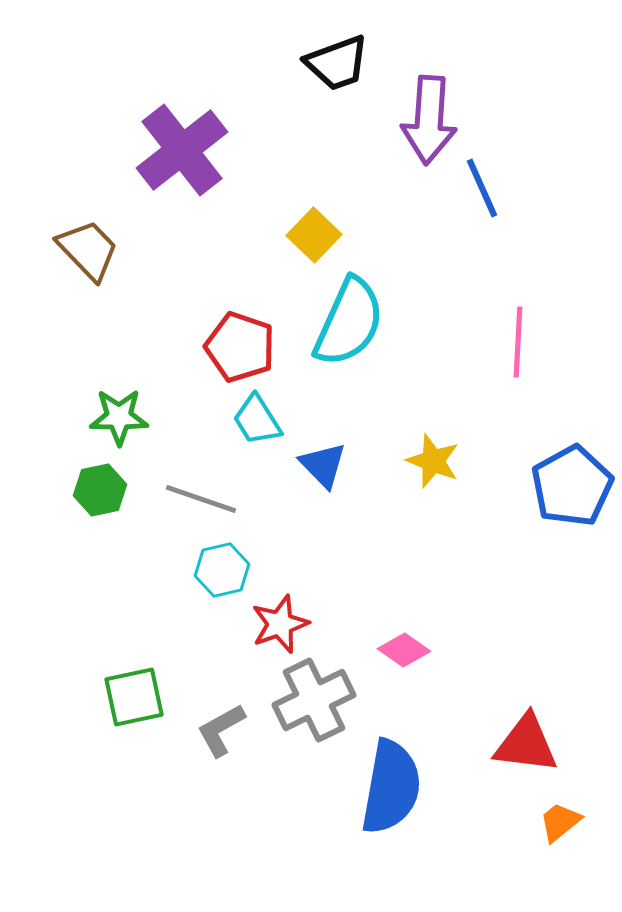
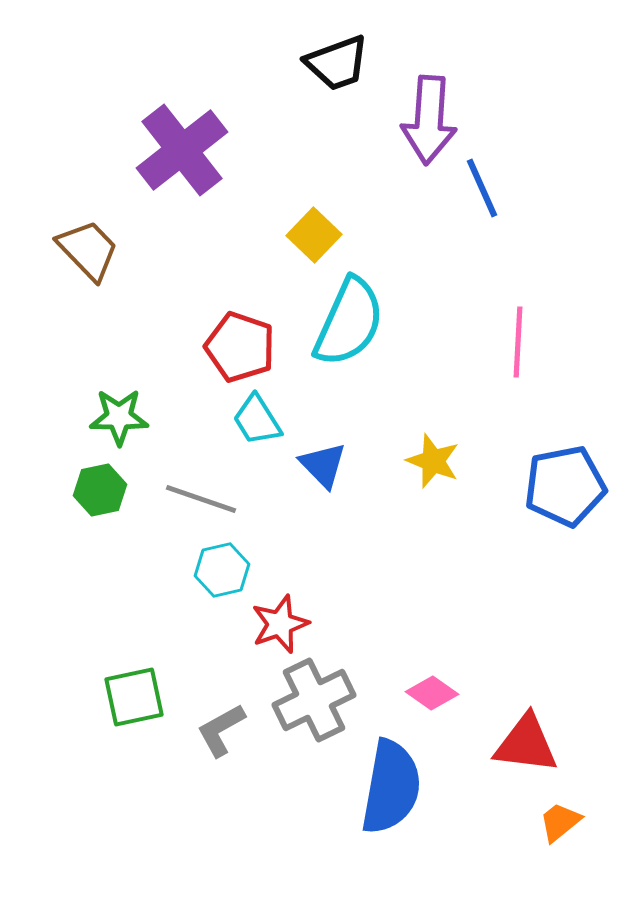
blue pentagon: moved 7 px left; rotated 18 degrees clockwise
pink diamond: moved 28 px right, 43 px down
